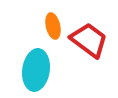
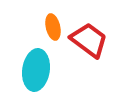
orange ellipse: moved 1 px down
